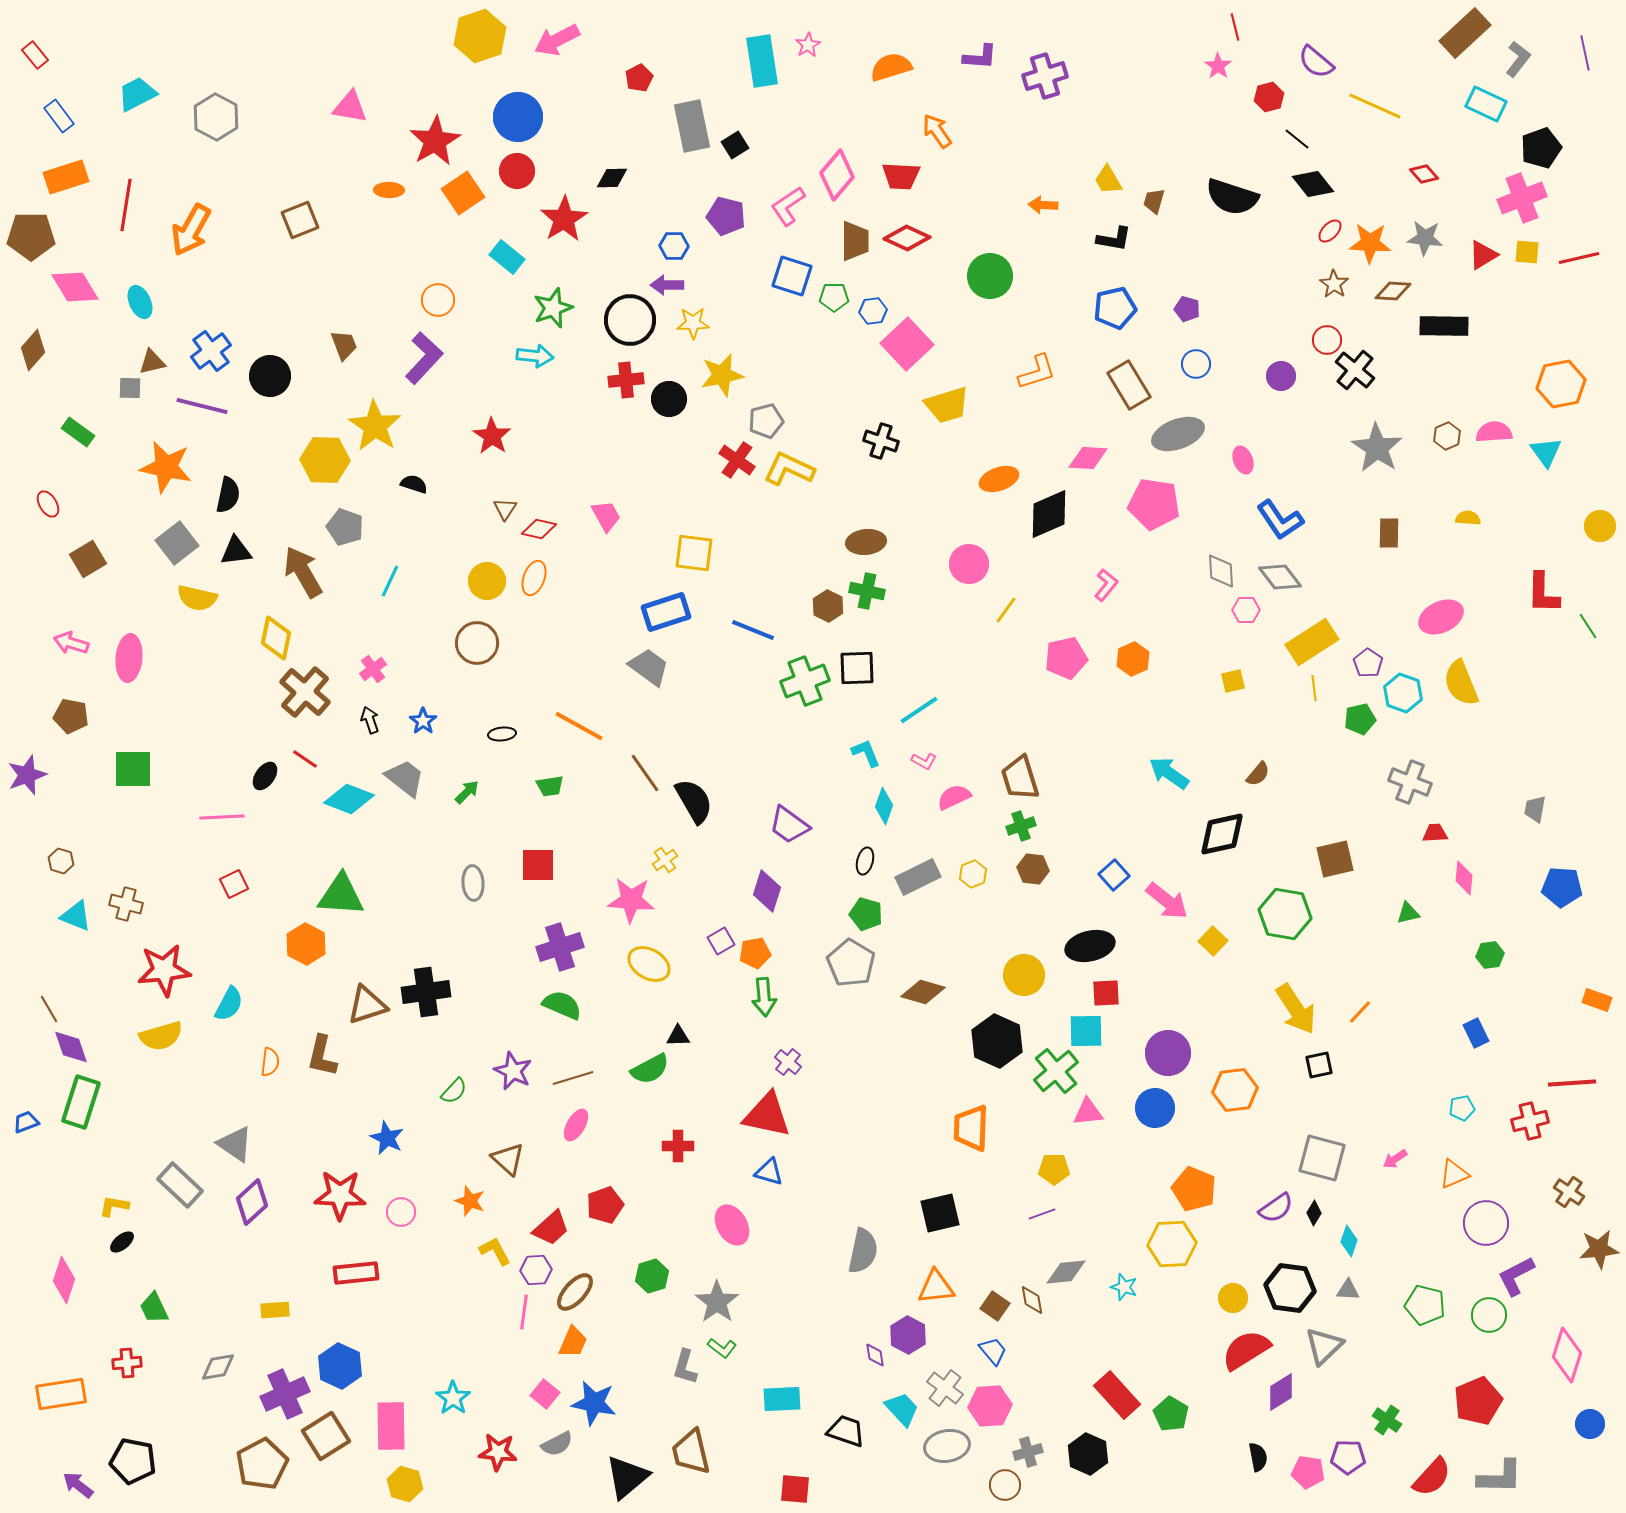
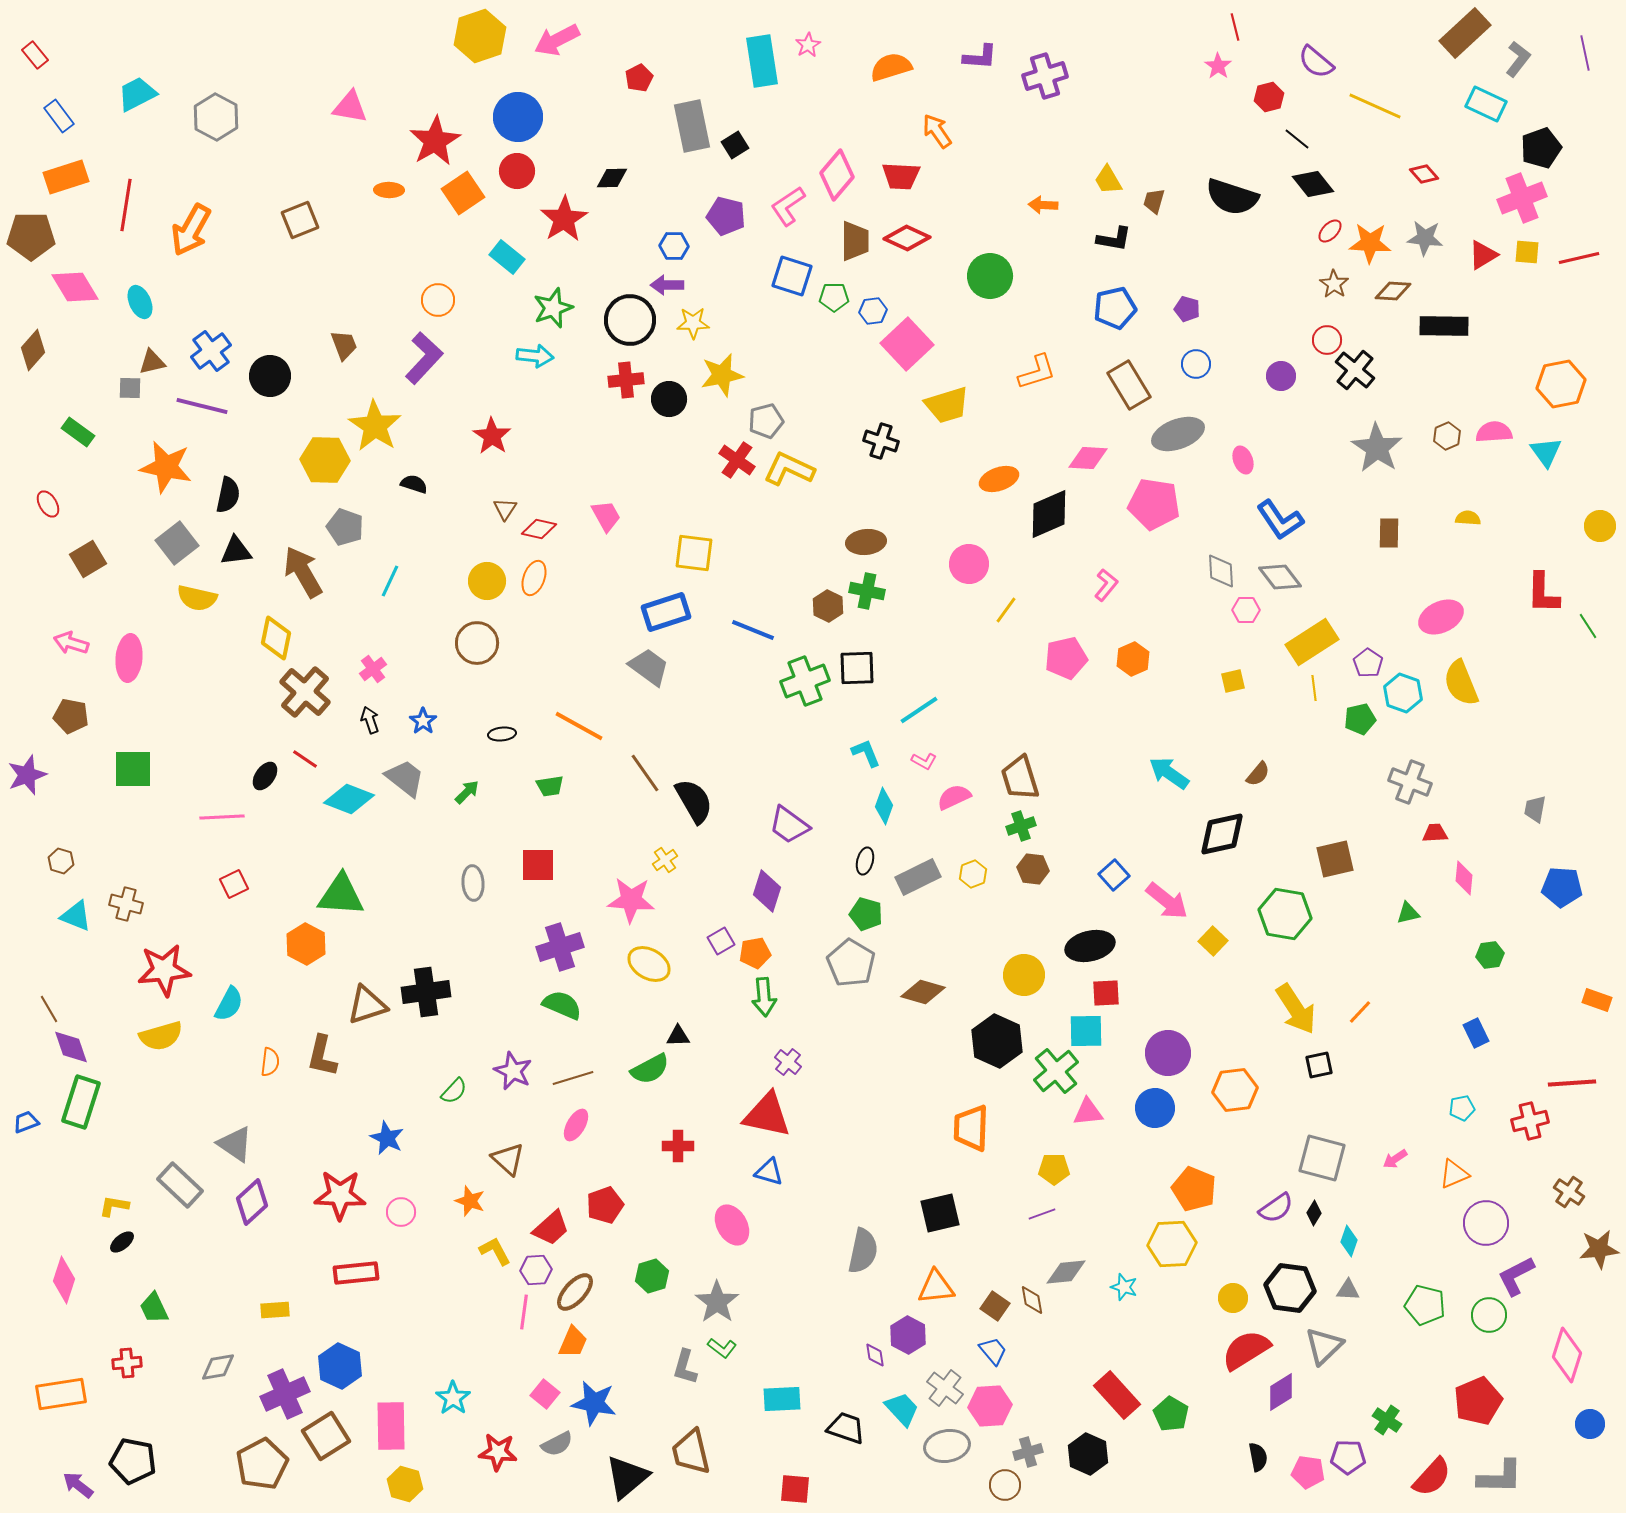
black trapezoid at (846, 1431): moved 3 px up
